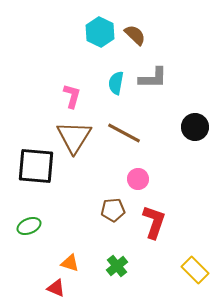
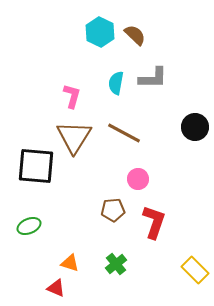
green cross: moved 1 px left, 2 px up
